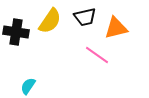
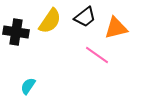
black trapezoid: rotated 25 degrees counterclockwise
